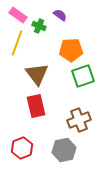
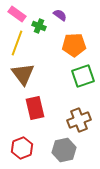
pink rectangle: moved 1 px left, 1 px up
orange pentagon: moved 3 px right, 5 px up
brown triangle: moved 14 px left
red rectangle: moved 1 px left, 2 px down
